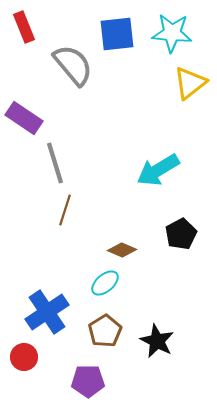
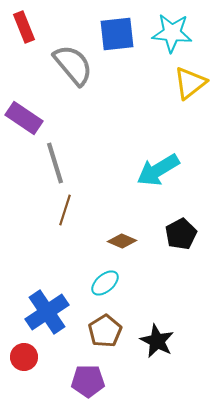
brown diamond: moved 9 px up
